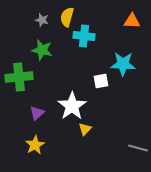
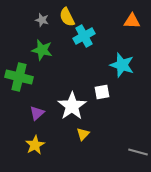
yellow semicircle: rotated 42 degrees counterclockwise
cyan cross: rotated 35 degrees counterclockwise
cyan star: moved 1 px left, 1 px down; rotated 15 degrees clockwise
green cross: rotated 20 degrees clockwise
white square: moved 1 px right, 11 px down
yellow triangle: moved 2 px left, 5 px down
gray line: moved 4 px down
